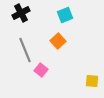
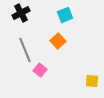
pink square: moved 1 px left
